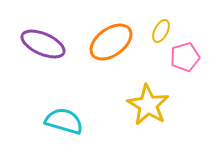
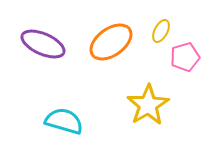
yellow star: rotated 9 degrees clockwise
